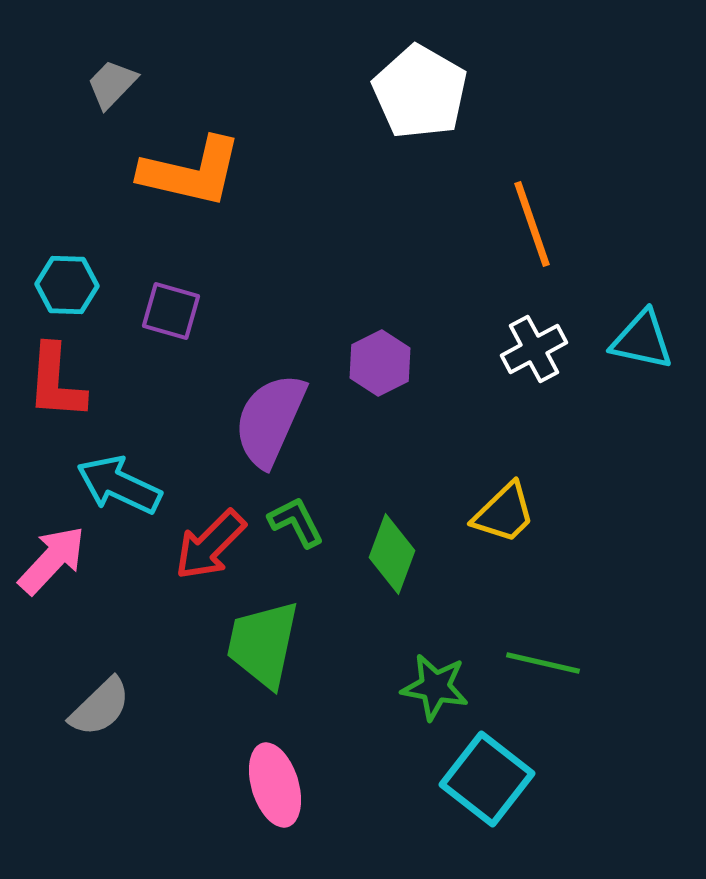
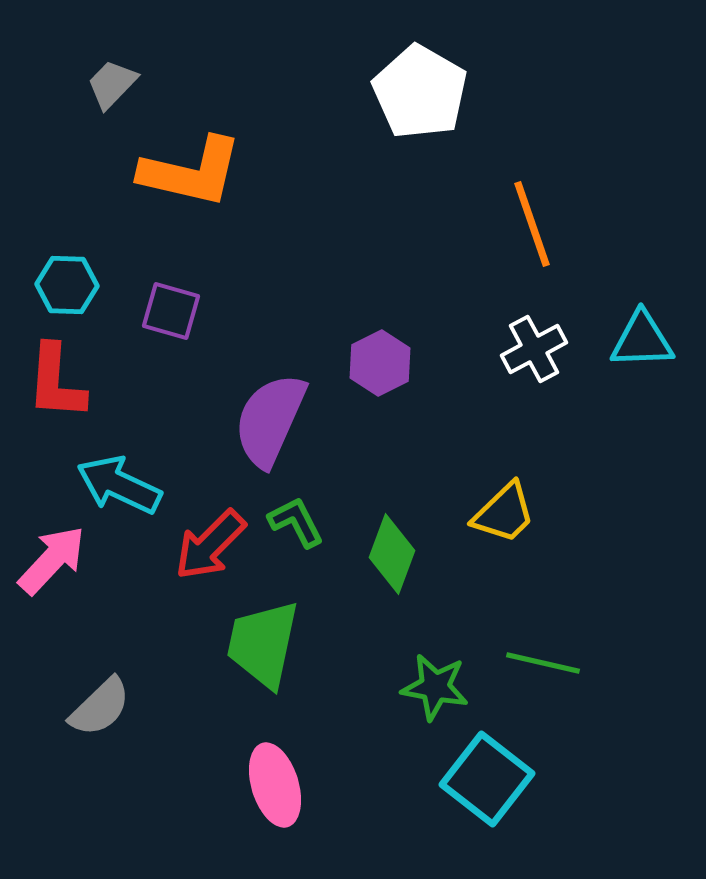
cyan triangle: rotated 14 degrees counterclockwise
